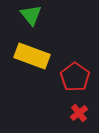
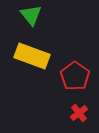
red pentagon: moved 1 px up
